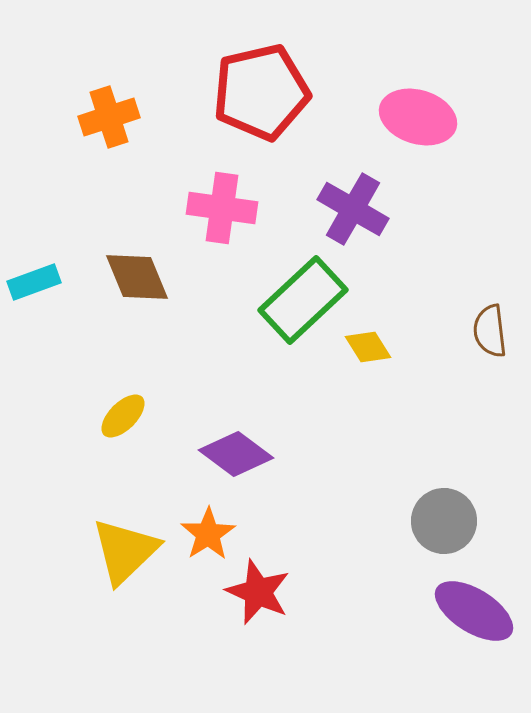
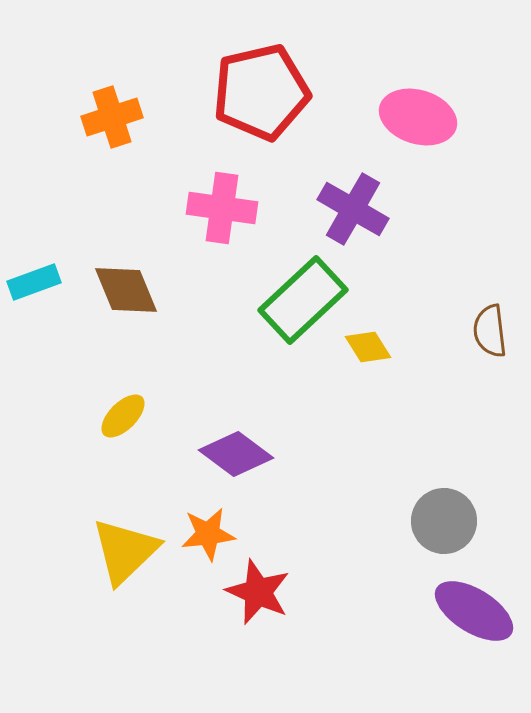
orange cross: moved 3 px right
brown diamond: moved 11 px left, 13 px down
orange star: rotated 26 degrees clockwise
